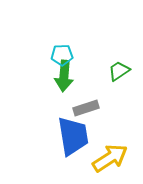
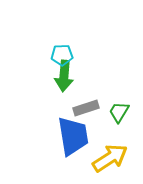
green trapezoid: moved 41 px down; rotated 25 degrees counterclockwise
